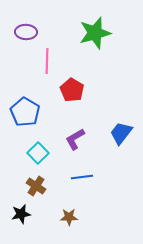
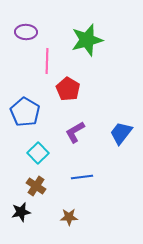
green star: moved 8 px left, 7 px down
red pentagon: moved 4 px left, 1 px up
purple L-shape: moved 7 px up
black star: moved 2 px up
